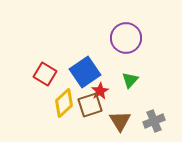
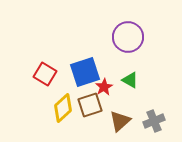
purple circle: moved 2 px right, 1 px up
blue square: rotated 16 degrees clockwise
green triangle: rotated 42 degrees counterclockwise
red star: moved 4 px right, 4 px up
yellow diamond: moved 1 px left, 5 px down
brown triangle: rotated 20 degrees clockwise
